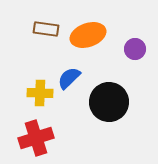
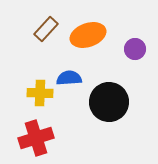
brown rectangle: rotated 55 degrees counterclockwise
blue semicircle: rotated 40 degrees clockwise
